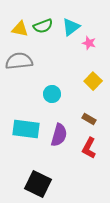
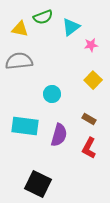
green semicircle: moved 9 px up
pink star: moved 2 px right, 2 px down; rotated 24 degrees counterclockwise
yellow square: moved 1 px up
cyan rectangle: moved 1 px left, 3 px up
